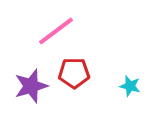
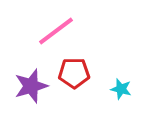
cyan star: moved 9 px left, 3 px down
